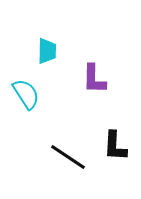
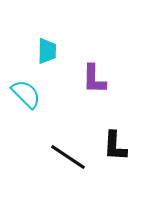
cyan semicircle: rotated 12 degrees counterclockwise
